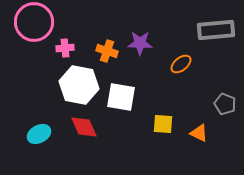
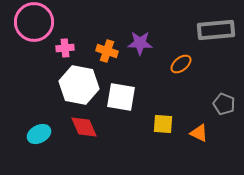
gray pentagon: moved 1 px left
